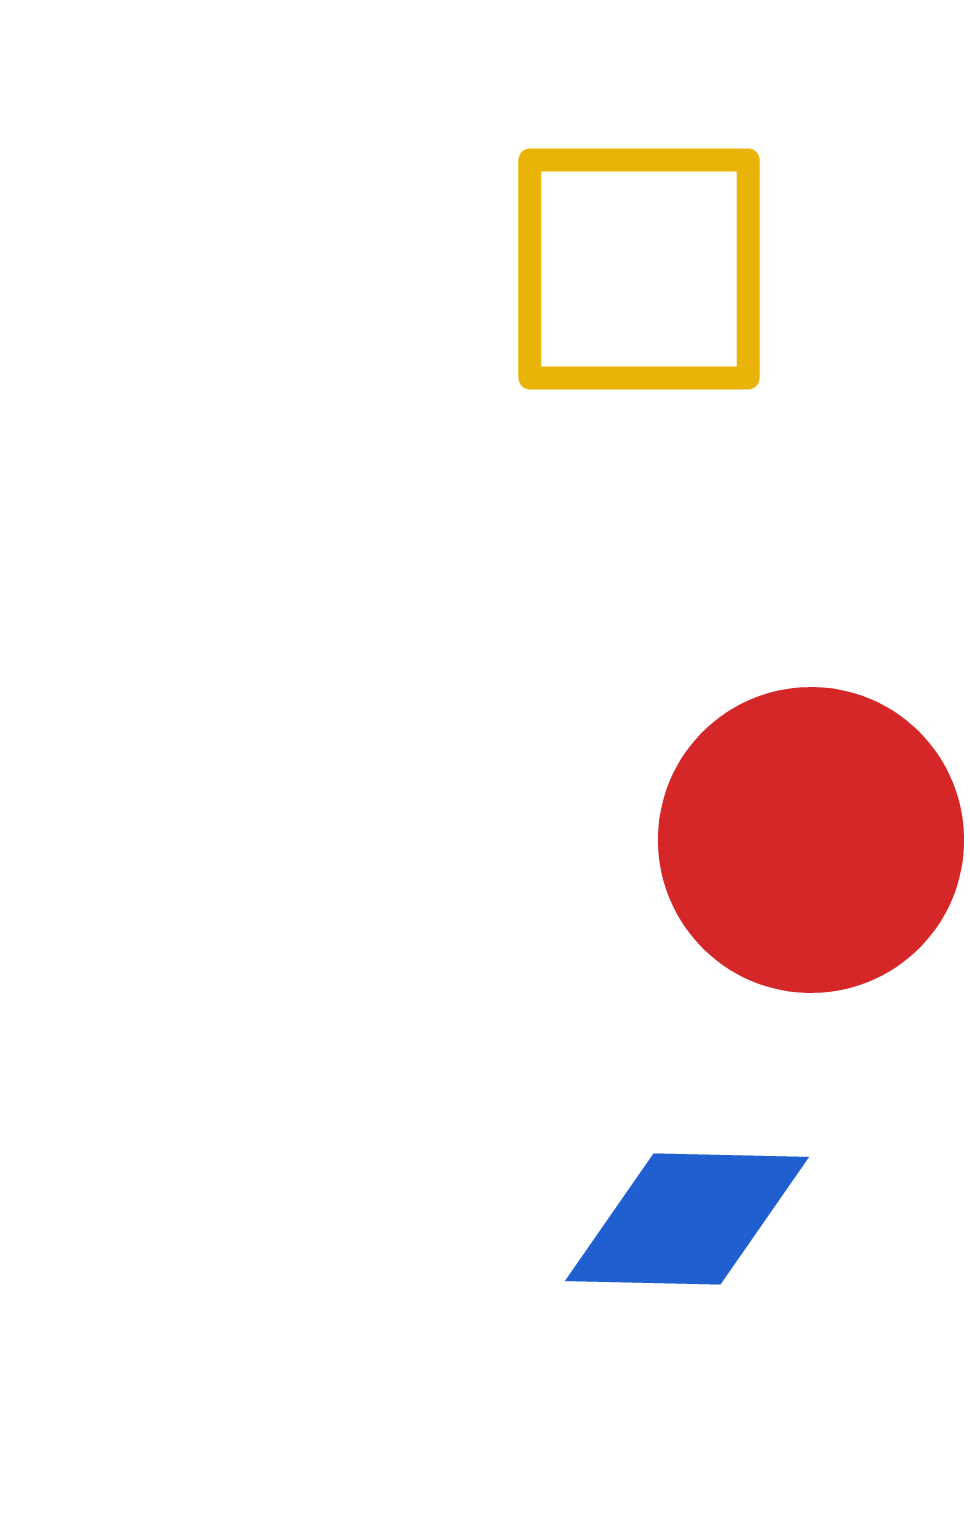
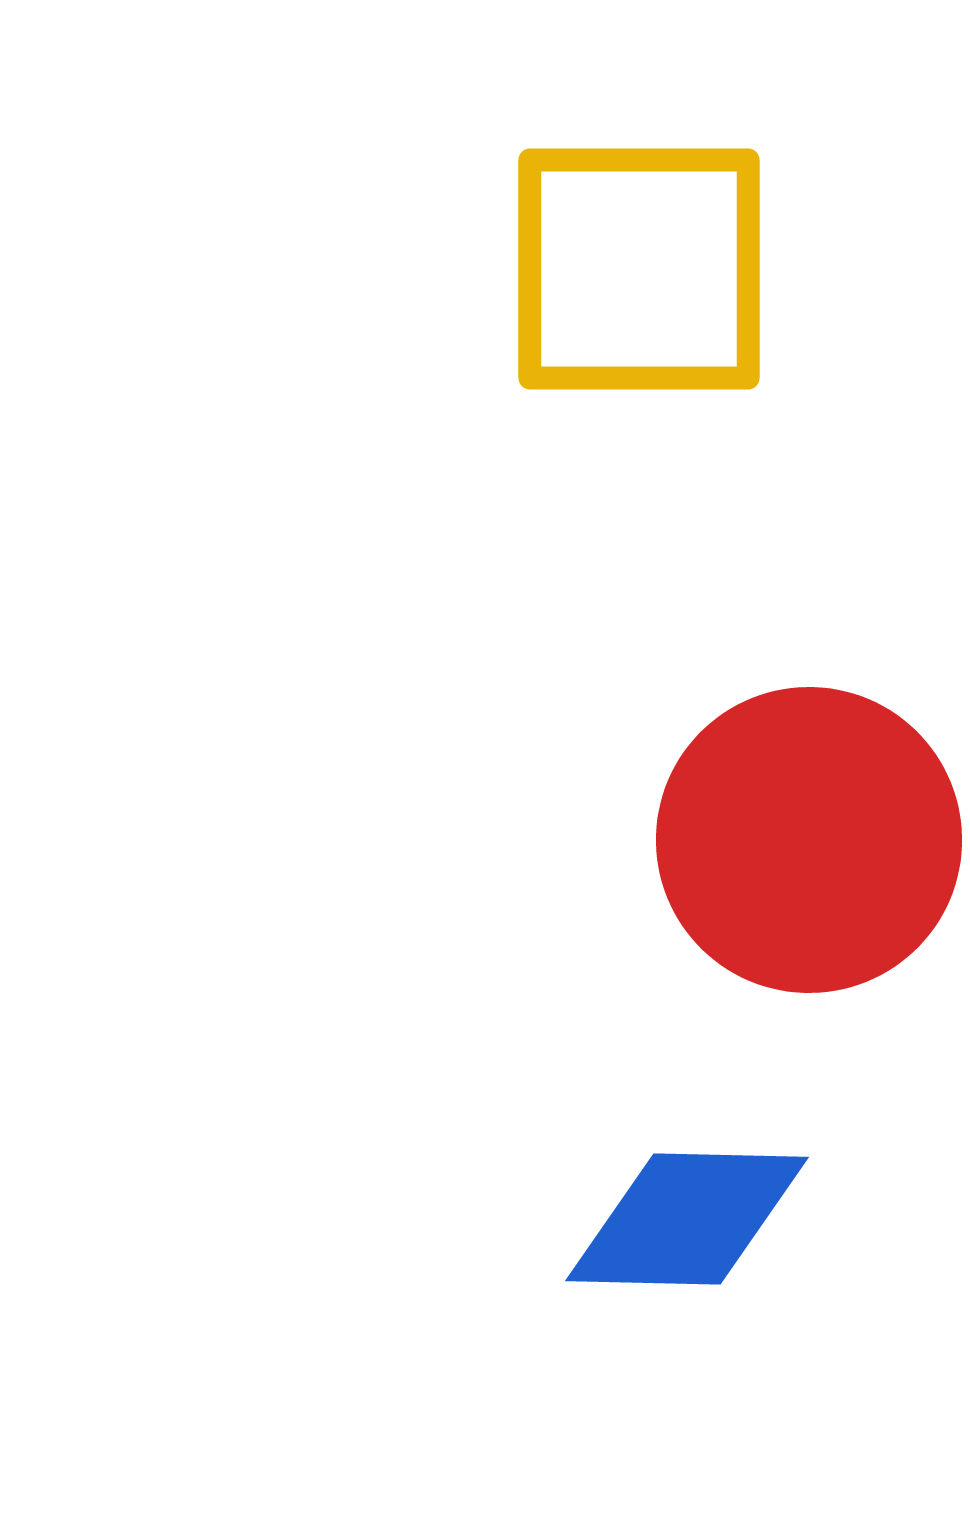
red circle: moved 2 px left
